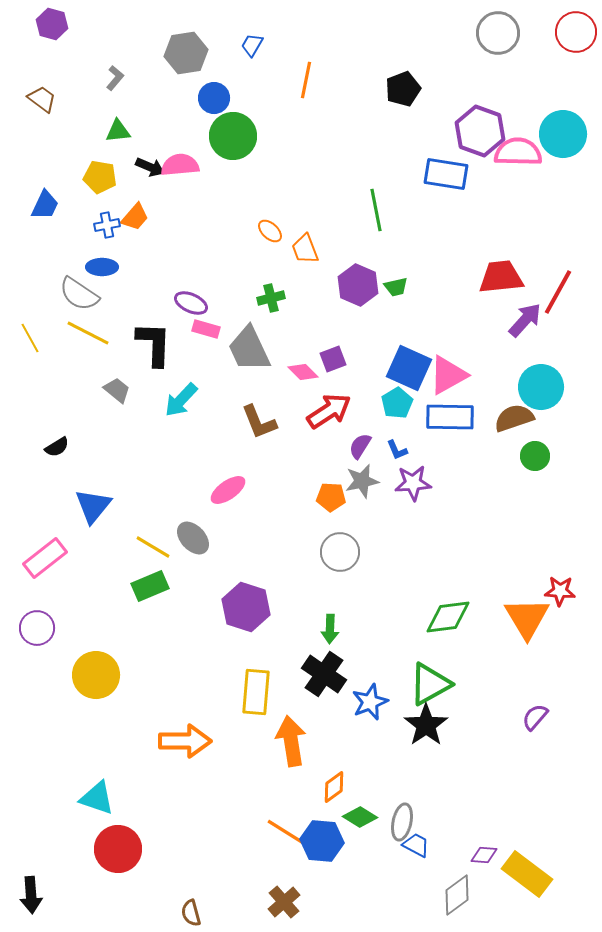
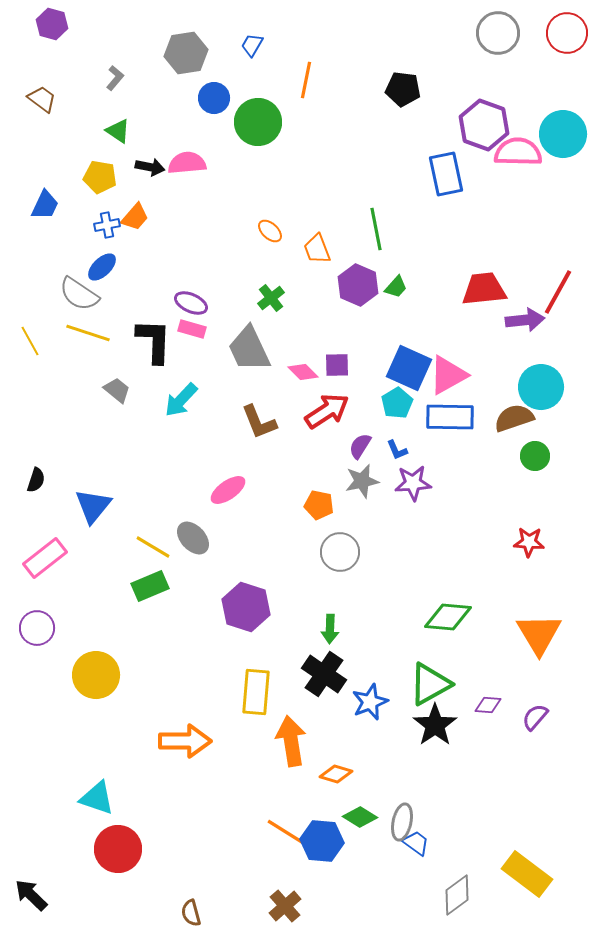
red circle at (576, 32): moved 9 px left, 1 px down
black pentagon at (403, 89): rotated 28 degrees clockwise
green triangle at (118, 131): rotated 40 degrees clockwise
purple hexagon at (480, 131): moved 4 px right, 6 px up
green circle at (233, 136): moved 25 px right, 14 px up
pink semicircle at (180, 165): moved 7 px right, 2 px up
black arrow at (150, 167): rotated 12 degrees counterclockwise
blue rectangle at (446, 174): rotated 69 degrees clockwise
green line at (376, 210): moved 19 px down
orange trapezoid at (305, 249): moved 12 px right
blue ellipse at (102, 267): rotated 44 degrees counterclockwise
red trapezoid at (501, 277): moved 17 px left, 12 px down
green trapezoid at (396, 287): rotated 35 degrees counterclockwise
green cross at (271, 298): rotated 24 degrees counterclockwise
purple arrow at (525, 320): rotated 42 degrees clockwise
pink rectangle at (206, 329): moved 14 px left
yellow line at (88, 333): rotated 9 degrees counterclockwise
yellow line at (30, 338): moved 3 px down
black L-shape at (154, 344): moved 3 px up
purple square at (333, 359): moved 4 px right, 6 px down; rotated 20 degrees clockwise
red arrow at (329, 411): moved 2 px left
black semicircle at (57, 447): moved 21 px left, 33 px down; rotated 40 degrees counterclockwise
orange pentagon at (331, 497): moved 12 px left, 8 px down; rotated 8 degrees clockwise
red star at (560, 591): moved 31 px left, 49 px up
green diamond at (448, 617): rotated 12 degrees clockwise
orange triangle at (527, 618): moved 12 px right, 16 px down
black star at (426, 725): moved 9 px right
orange diamond at (334, 787): moved 2 px right, 13 px up; rotated 52 degrees clockwise
blue trapezoid at (416, 845): moved 2 px up; rotated 8 degrees clockwise
purple diamond at (484, 855): moved 4 px right, 150 px up
black arrow at (31, 895): rotated 138 degrees clockwise
brown cross at (284, 902): moved 1 px right, 4 px down
